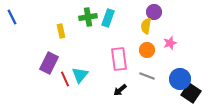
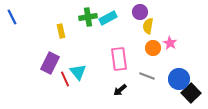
purple circle: moved 14 px left
cyan rectangle: rotated 42 degrees clockwise
yellow semicircle: moved 2 px right
pink star: rotated 24 degrees counterclockwise
orange circle: moved 6 px right, 2 px up
purple rectangle: moved 1 px right
cyan triangle: moved 2 px left, 3 px up; rotated 18 degrees counterclockwise
blue circle: moved 1 px left
black square: rotated 12 degrees clockwise
